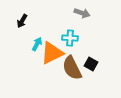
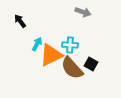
gray arrow: moved 1 px right, 1 px up
black arrow: moved 2 px left; rotated 112 degrees clockwise
cyan cross: moved 7 px down
orange triangle: moved 1 px left, 2 px down
brown semicircle: rotated 15 degrees counterclockwise
